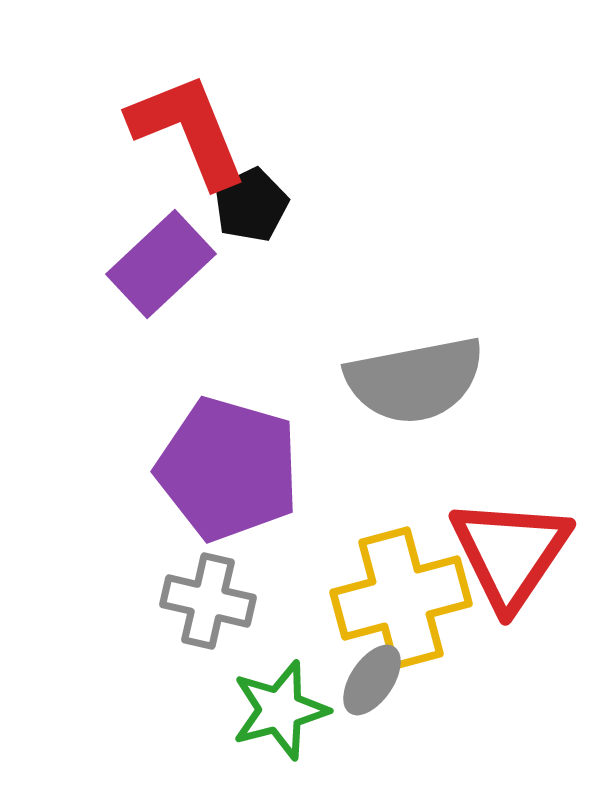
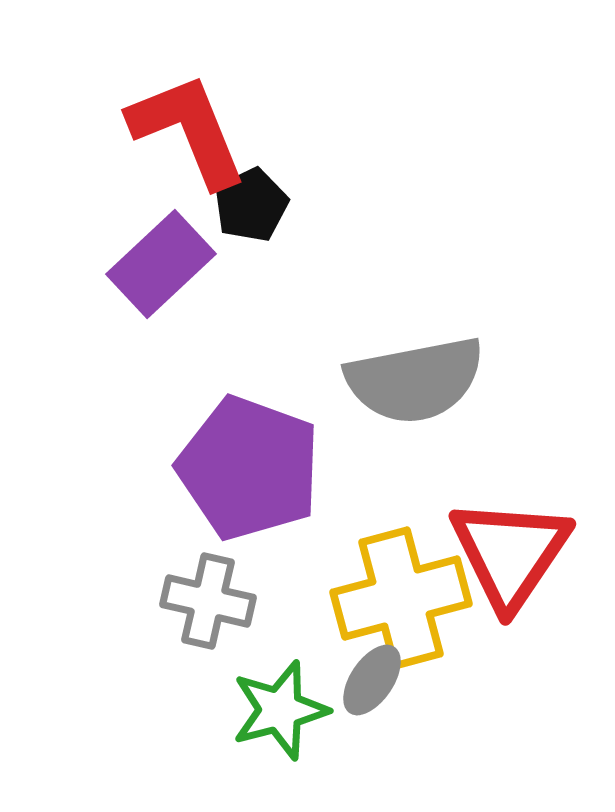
purple pentagon: moved 21 px right, 1 px up; rotated 4 degrees clockwise
